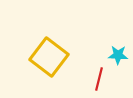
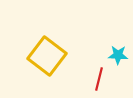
yellow square: moved 2 px left, 1 px up
